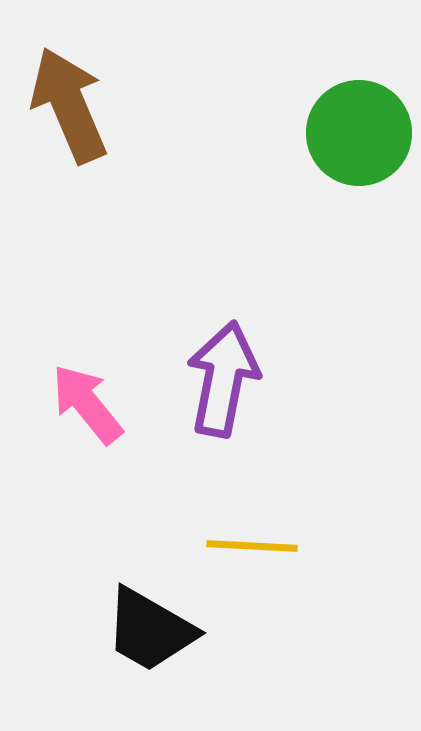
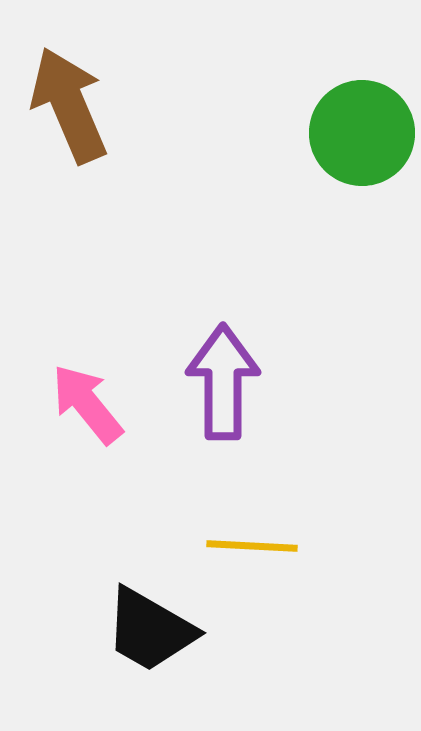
green circle: moved 3 px right
purple arrow: moved 3 px down; rotated 11 degrees counterclockwise
